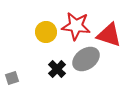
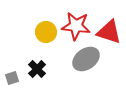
red triangle: moved 3 px up
black cross: moved 20 px left
